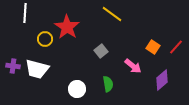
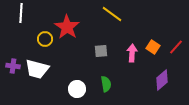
white line: moved 4 px left
gray square: rotated 32 degrees clockwise
pink arrow: moved 1 px left, 13 px up; rotated 126 degrees counterclockwise
green semicircle: moved 2 px left
